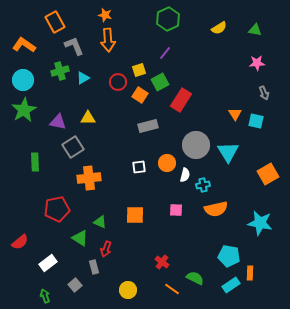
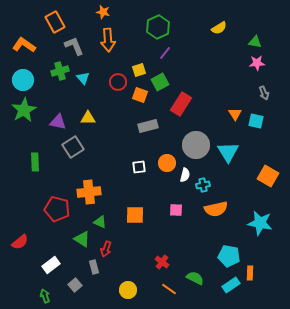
orange star at (105, 15): moved 2 px left, 3 px up
green hexagon at (168, 19): moved 10 px left, 8 px down
green triangle at (255, 30): moved 12 px down
cyan triangle at (83, 78): rotated 40 degrees counterclockwise
orange square at (140, 95): rotated 14 degrees counterclockwise
red rectangle at (181, 100): moved 4 px down
orange square at (268, 174): moved 2 px down; rotated 30 degrees counterclockwise
orange cross at (89, 178): moved 14 px down
red pentagon at (57, 209): rotated 25 degrees clockwise
green triangle at (80, 238): moved 2 px right, 1 px down
white rectangle at (48, 263): moved 3 px right, 2 px down
orange line at (172, 289): moved 3 px left
